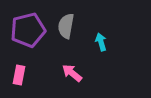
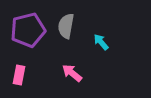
cyan arrow: rotated 24 degrees counterclockwise
